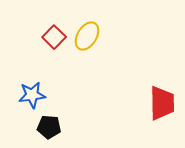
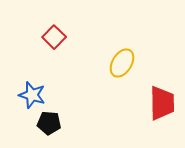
yellow ellipse: moved 35 px right, 27 px down
blue star: rotated 24 degrees clockwise
black pentagon: moved 4 px up
